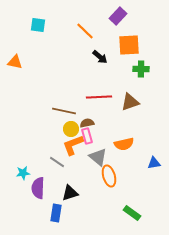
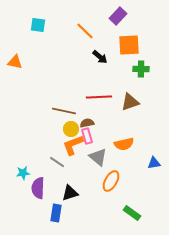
orange ellipse: moved 2 px right, 5 px down; rotated 45 degrees clockwise
